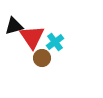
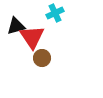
black triangle: moved 2 px right
cyan cross: moved 29 px up; rotated 12 degrees clockwise
